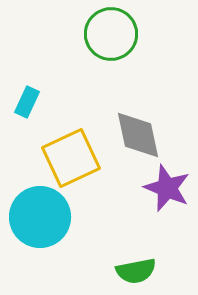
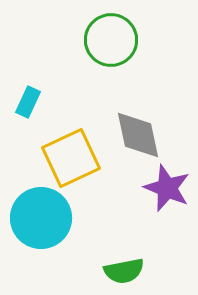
green circle: moved 6 px down
cyan rectangle: moved 1 px right
cyan circle: moved 1 px right, 1 px down
green semicircle: moved 12 px left
